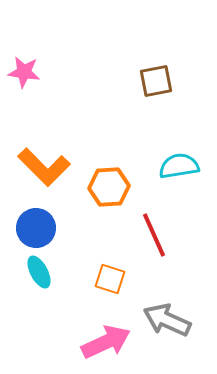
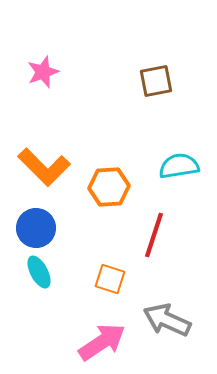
pink star: moved 19 px right; rotated 28 degrees counterclockwise
red line: rotated 42 degrees clockwise
pink arrow: moved 4 px left; rotated 9 degrees counterclockwise
